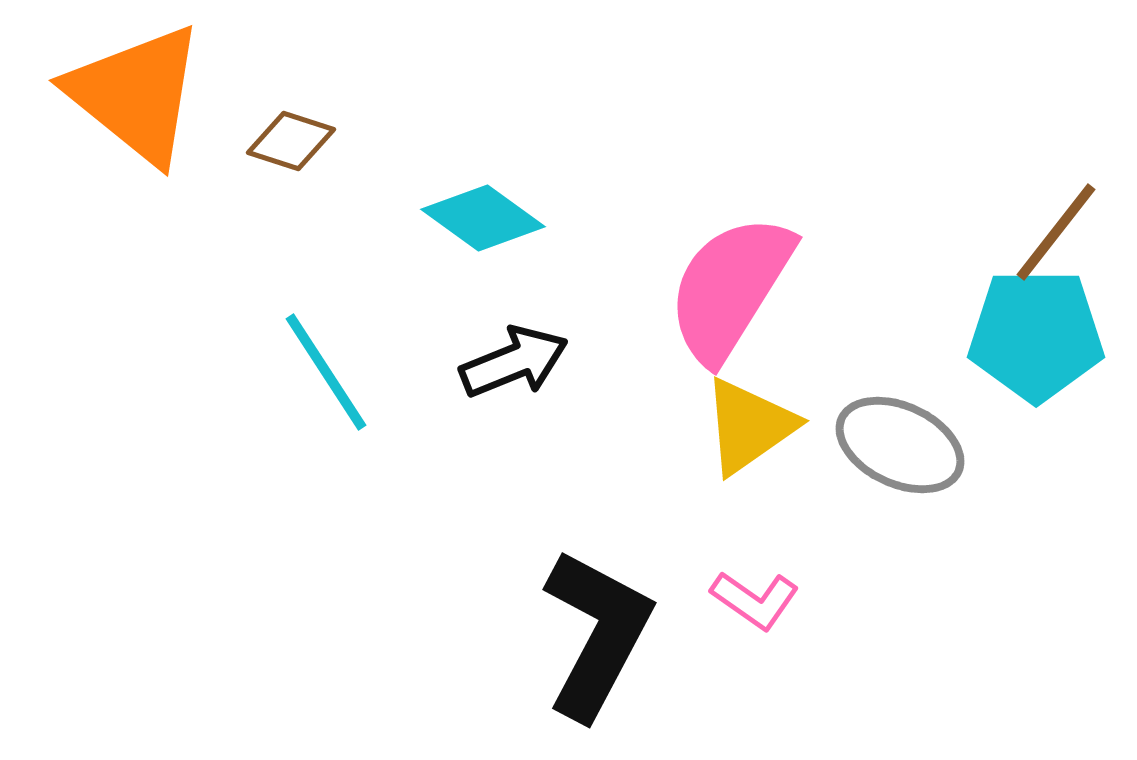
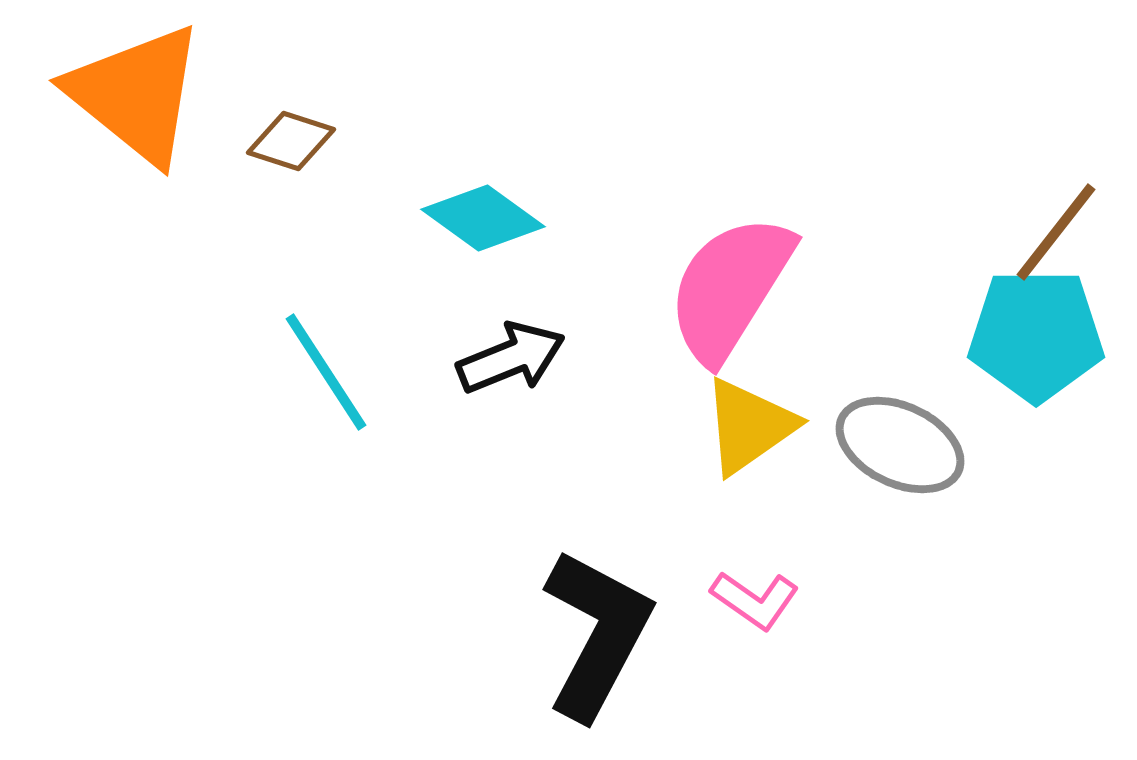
black arrow: moved 3 px left, 4 px up
